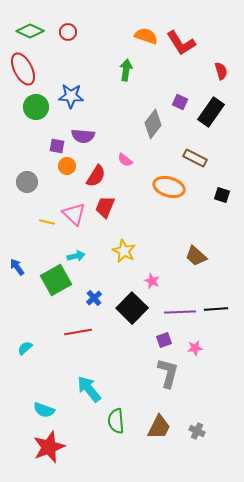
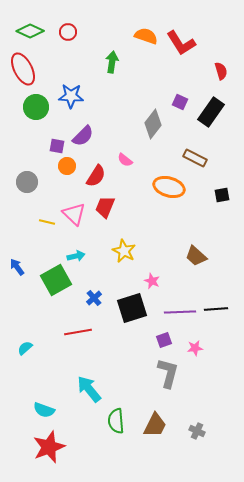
green arrow at (126, 70): moved 14 px left, 8 px up
purple semicircle at (83, 136): rotated 50 degrees counterclockwise
black square at (222, 195): rotated 28 degrees counterclockwise
black square at (132, 308): rotated 28 degrees clockwise
brown trapezoid at (159, 427): moved 4 px left, 2 px up
